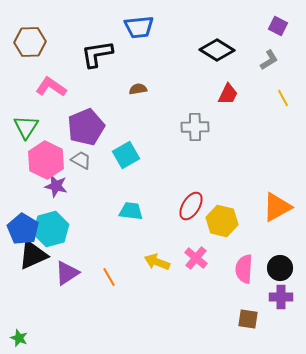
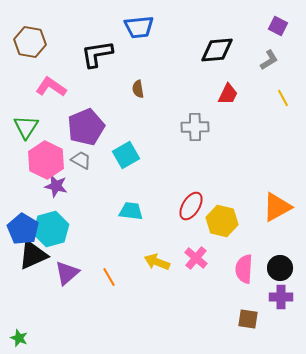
brown hexagon: rotated 12 degrees clockwise
black diamond: rotated 36 degrees counterclockwise
brown semicircle: rotated 90 degrees counterclockwise
purple triangle: rotated 8 degrees counterclockwise
